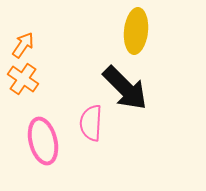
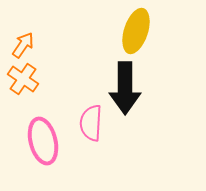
yellow ellipse: rotated 12 degrees clockwise
black arrow: rotated 45 degrees clockwise
